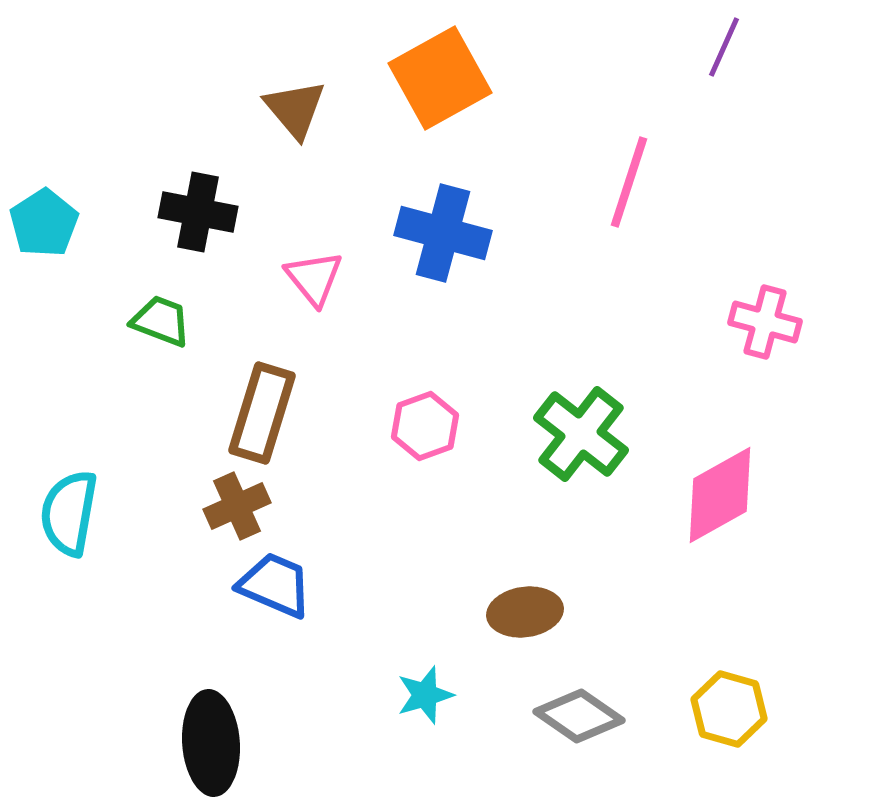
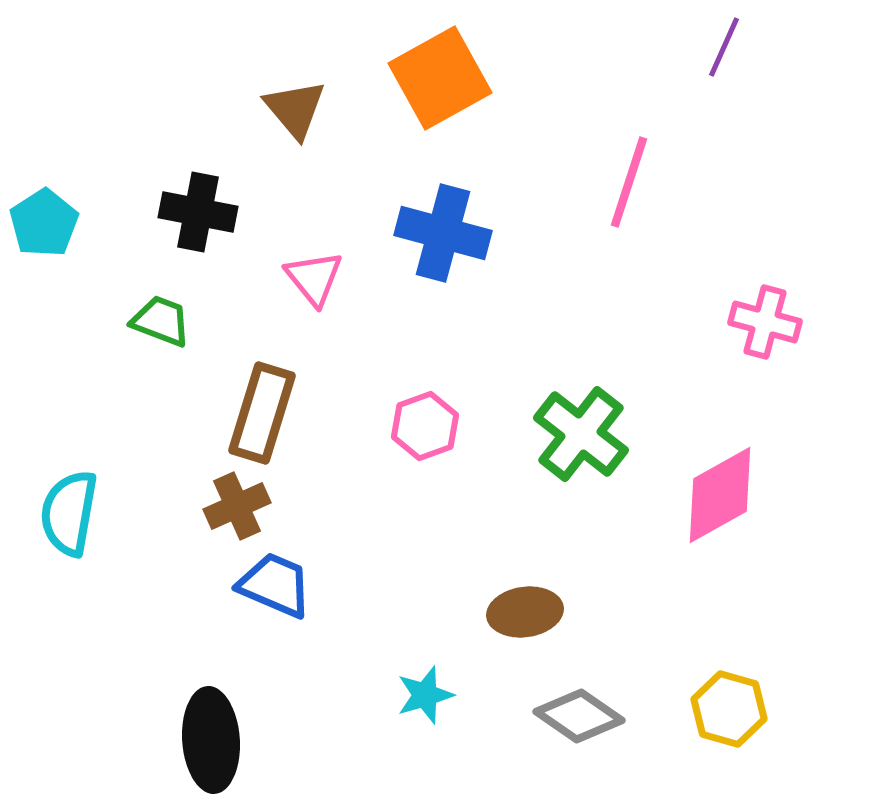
black ellipse: moved 3 px up
